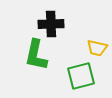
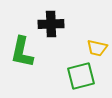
green L-shape: moved 14 px left, 3 px up
